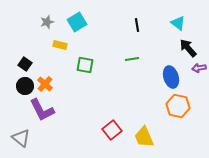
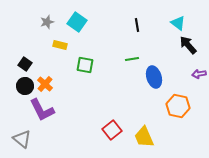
cyan square: rotated 24 degrees counterclockwise
black arrow: moved 3 px up
purple arrow: moved 6 px down
blue ellipse: moved 17 px left
gray triangle: moved 1 px right, 1 px down
